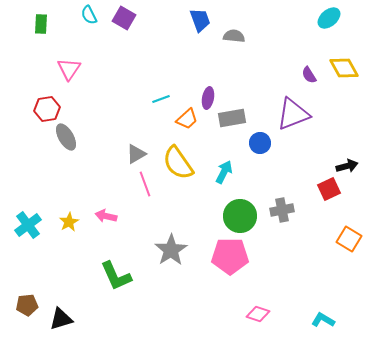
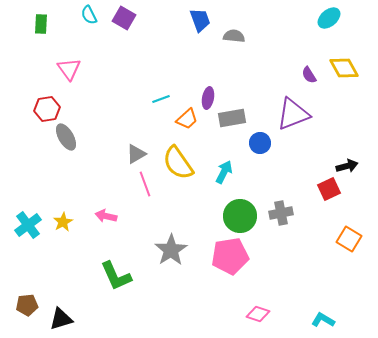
pink triangle: rotated 10 degrees counterclockwise
gray cross: moved 1 px left, 3 px down
yellow star: moved 6 px left
pink pentagon: rotated 9 degrees counterclockwise
